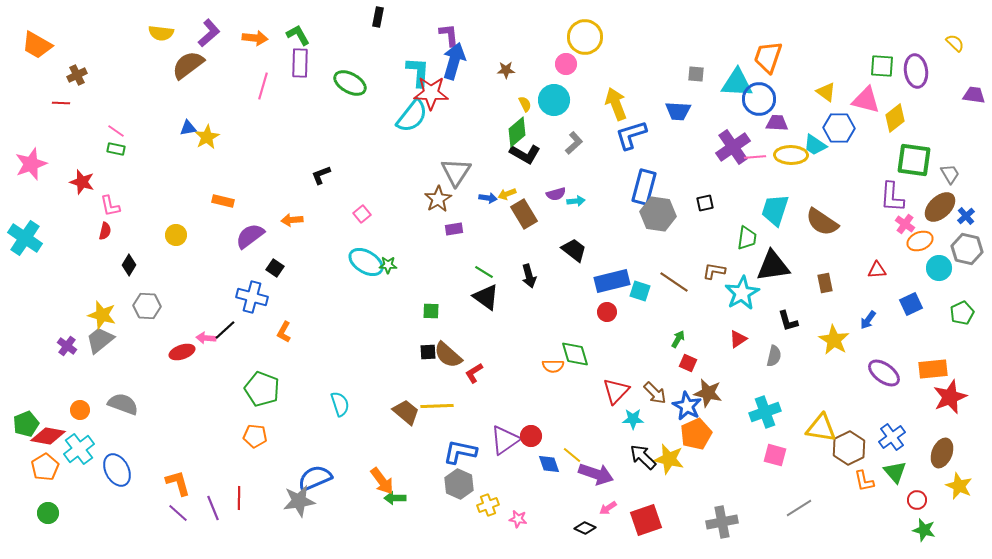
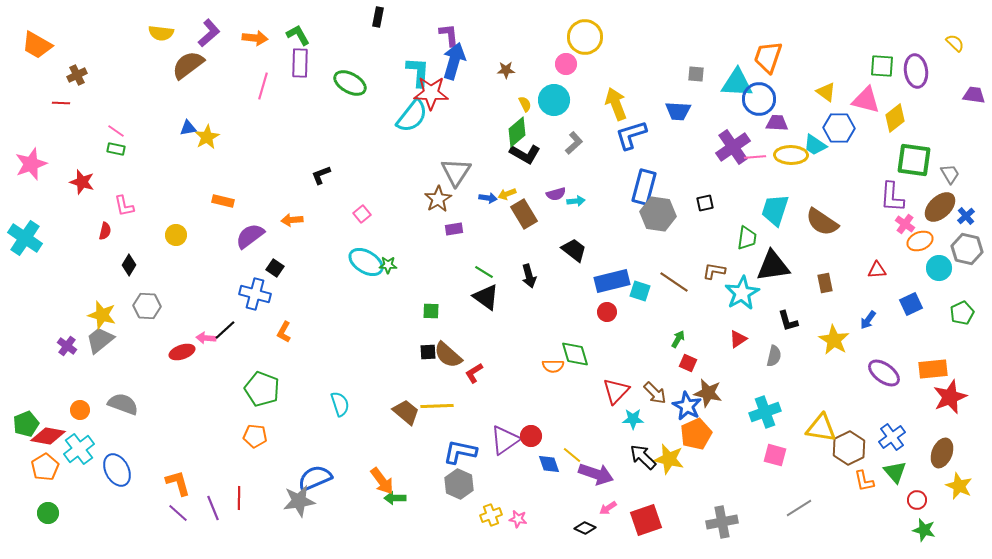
pink L-shape at (110, 206): moved 14 px right
blue cross at (252, 297): moved 3 px right, 3 px up
yellow cross at (488, 505): moved 3 px right, 10 px down
